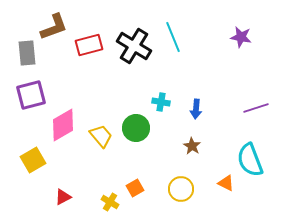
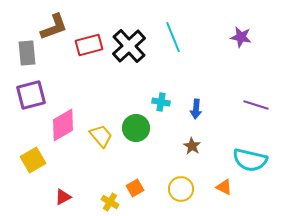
black cross: moved 5 px left; rotated 16 degrees clockwise
purple line: moved 3 px up; rotated 35 degrees clockwise
cyan semicircle: rotated 56 degrees counterclockwise
orange triangle: moved 2 px left, 4 px down
